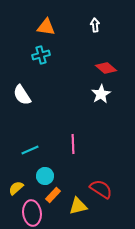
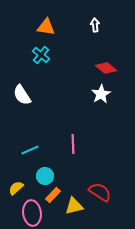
cyan cross: rotated 36 degrees counterclockwise
red semicircle: moved 1 px left, 3 px down
yellow triangle: moved 4 px left
